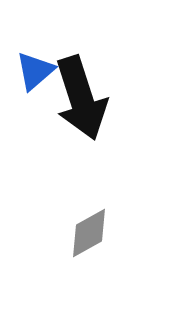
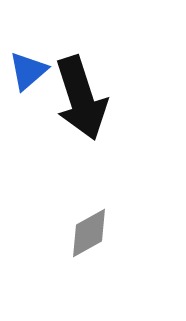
blue triangle: moved 7 px left
